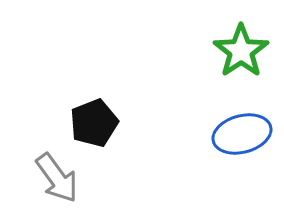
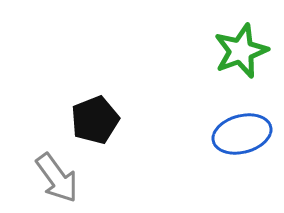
green star: rotated 14 degrees clockwise
black pentagon: moved 1 px right, 3 px up
